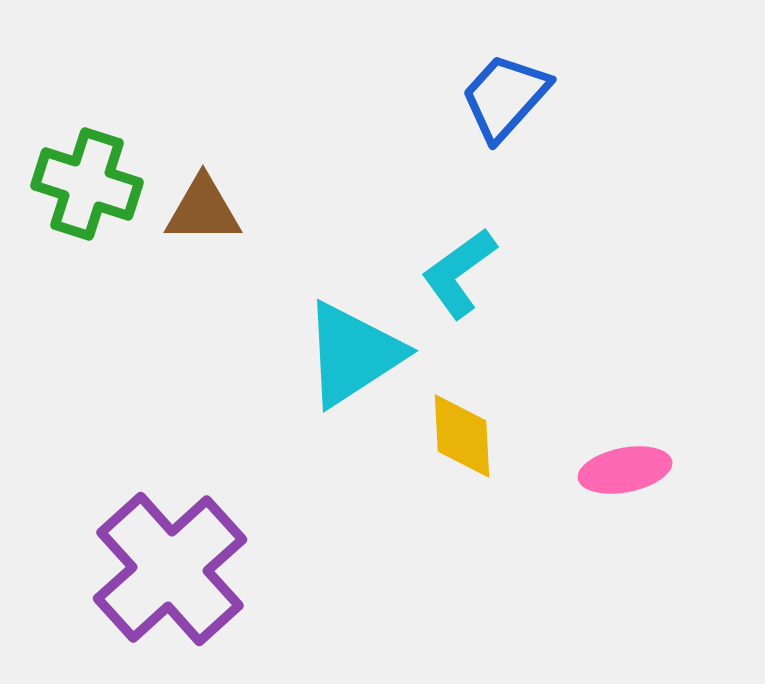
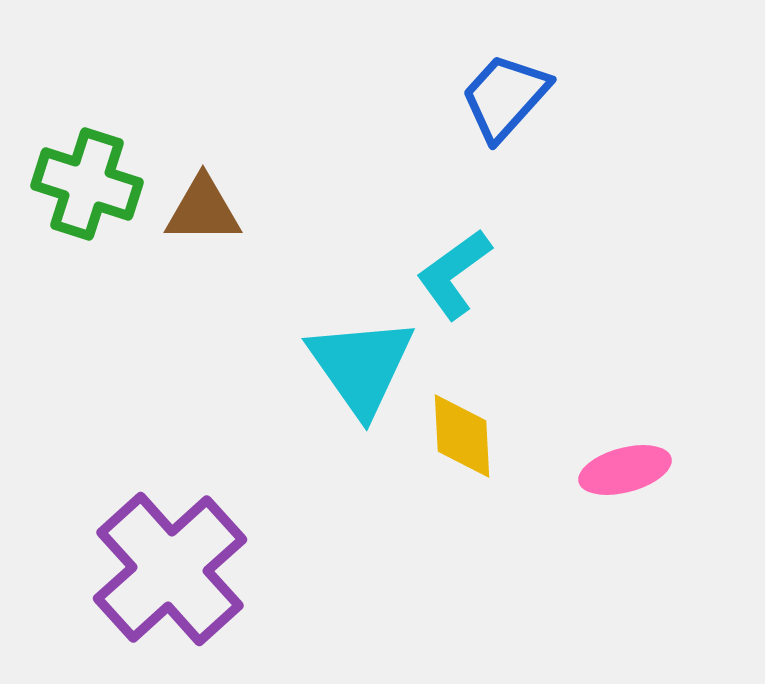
cyan L-shape: moved 5 px left, 1 px down
cyan triangle: moved 8 px right, 12 px down; rotated 32 degrees counterclockwise
pink ellipse: rotated 4 degrees counterclockwise
